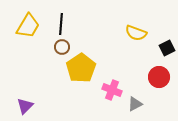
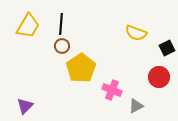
brown circle: moved 1 px up
gray triangle: moved 1 px right, 2 px down
